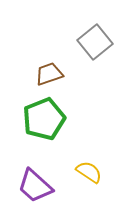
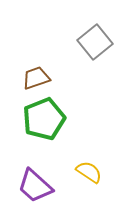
brown trapezoid: moved 13 px left, 4 px down
